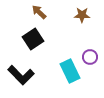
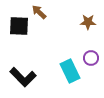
brown star: moved 6 px right, 7 px down
black square: moved 14 px left, 13 px up; rotated 35 degrees clockwise
purple circle: moved 1 px right, 1 px down
black L-shape: moved 2 px right, 2 px down
